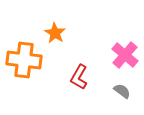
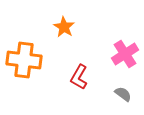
orange star: moved 9 px right, 6 px up
pink cross: moved 1 px up; rotated 16 degrees clockwise
gray semicircle: moved 1 px right, 3 px down
